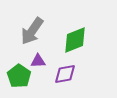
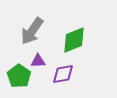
green diamond: moved 1 px left
purple diamond: moved 2 px left
